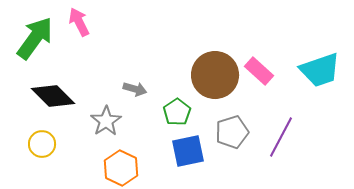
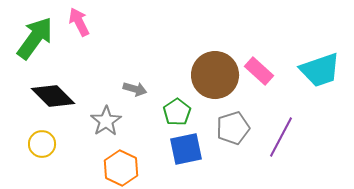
gray pentagon: moved 1 px right, 4 px up
blue square: moved 2 px left, 2 px up
